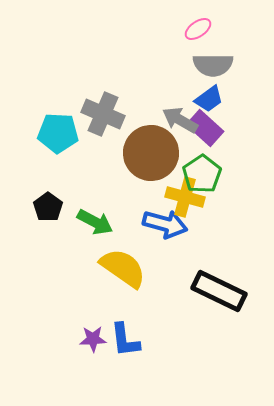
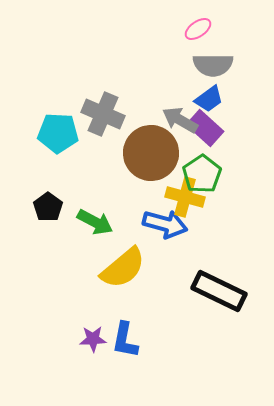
yellow semicircle: rotated 105 degrees clockwise
blue L-shape: rotated 18 degrees clockwise
